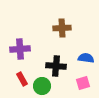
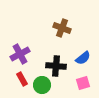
brown cross: rotated 24 degrees clockwise
purple cross: moved 5 px down; rotated 24 degrees counterclockwise
blue semicircle: moved 3 px left; rotated 133 degrees clockwise
green circle: moved 1 px up
